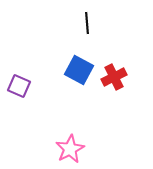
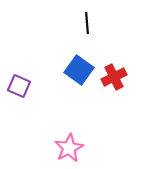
blue square: rotated 8 degrees clockwise
pink star: moved 1 px left, 1 px up
